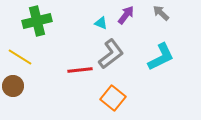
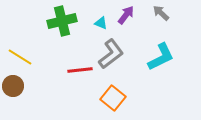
green cross: moved 25 px right
